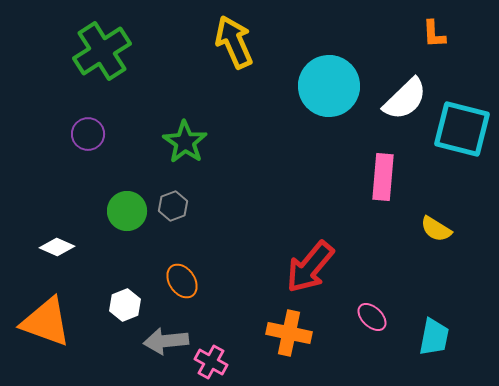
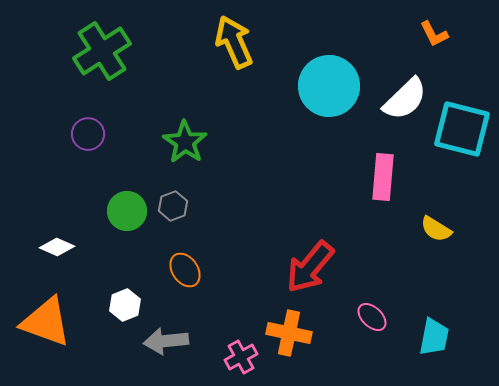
orange L-shape: rotated 24 degrees counterclockwise
orange ellipse: moved 3 px right, 11 px up
pink cross: moved 30 px right, 5 px up; rotated 32 degrees clockwise
